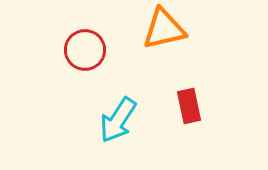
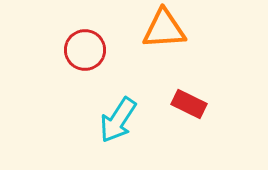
orange triangle: rotated 9 degrees clockwise
red rectangle: moved 2 px up; rotated 52 degrees counterclockwise
